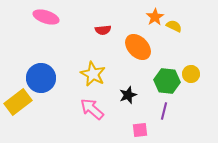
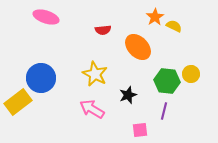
yellow star: moved 2 px right
pink arrow: rotated 10 degrees counterclockwise
